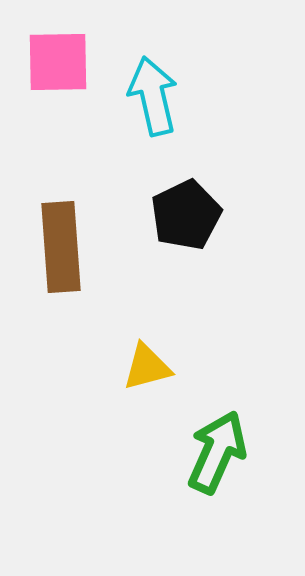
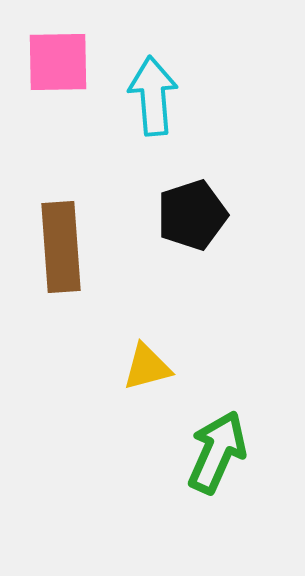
cyan arrow: rotated 8 degrees clockwise
black pentagon: moved 6 px right; rotated 8 degrees clockwise
